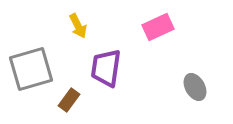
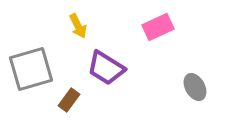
purple trapezoid: rotated 66 degrees counterclockwise
